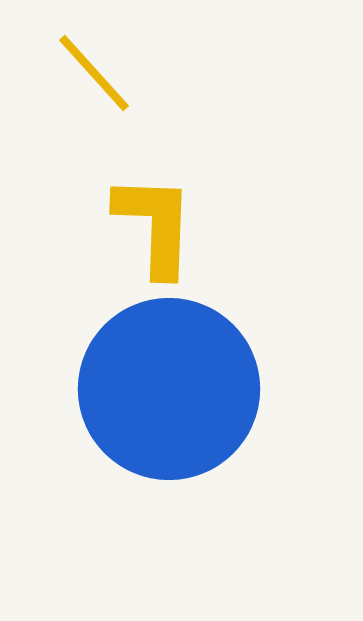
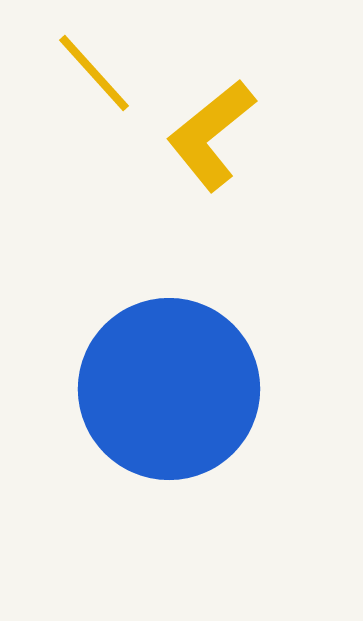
yellow L-shape: moved 56 px right, 90 px up; rotated 131 degrees counterclockwise
